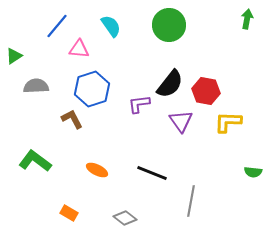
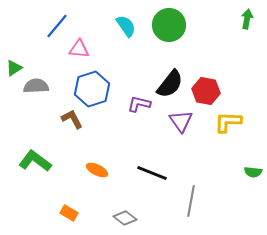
cyan semicircle: moved 15 px right
green triangle: moved 12 px down
purple L-shape: rotated 20 degrees clockwise
